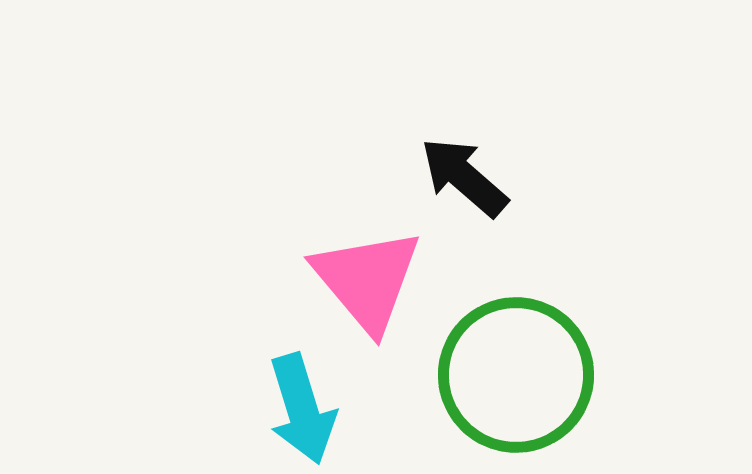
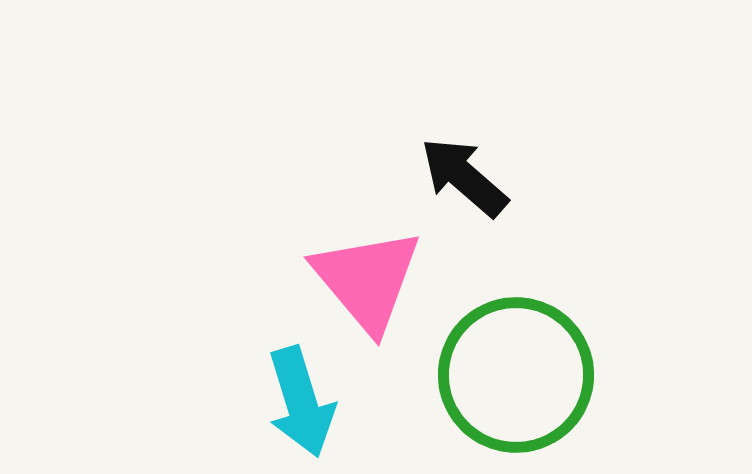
cyan arrow: moved 1 px left, 7 px up
